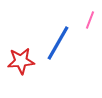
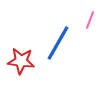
red star: rotated 12 degrees clockwise
